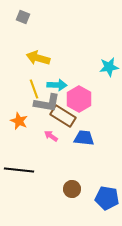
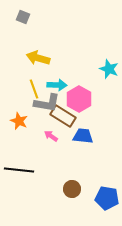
cyan star: moved 2 px down; rotated 30 degrees clockwise
blue trapezoid: moved 1 px left, 2 px up
